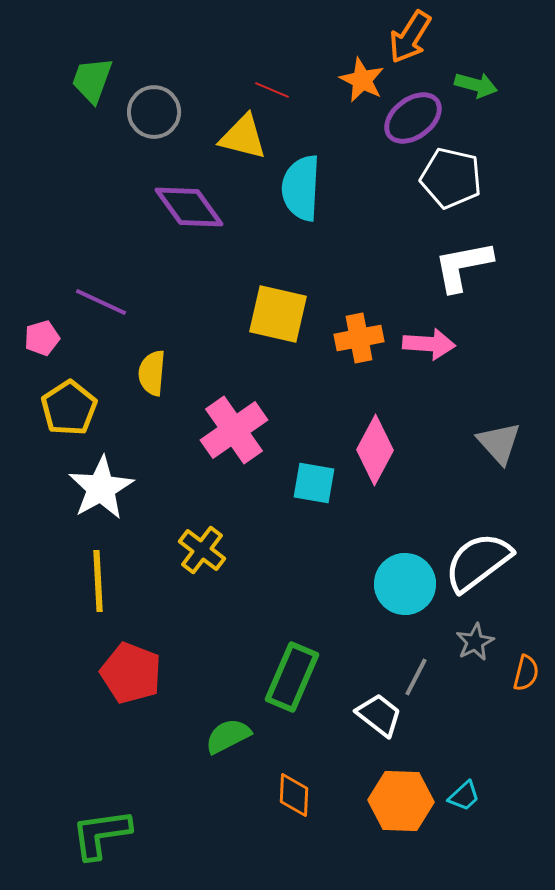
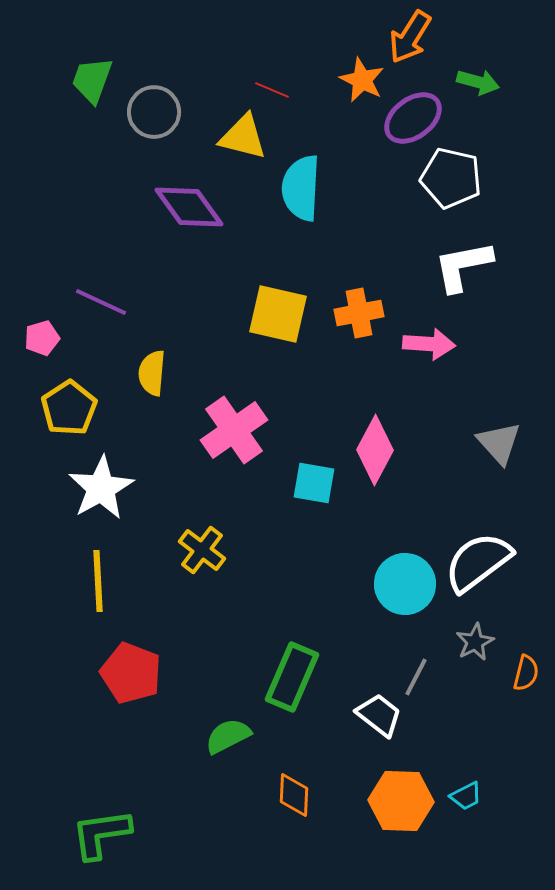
green arrow: moved 2 px right, 3 px up
orange cross: moved 25 px up
cyan trapezoid: moved 2 px right; rotated 16 degrees clockwise
